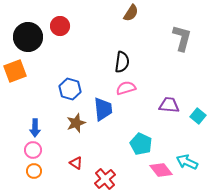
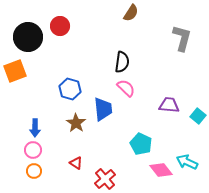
pink semicircle: rotated 60 degrees clockwise
brown star: rotated 18 degrees counterclockwise
